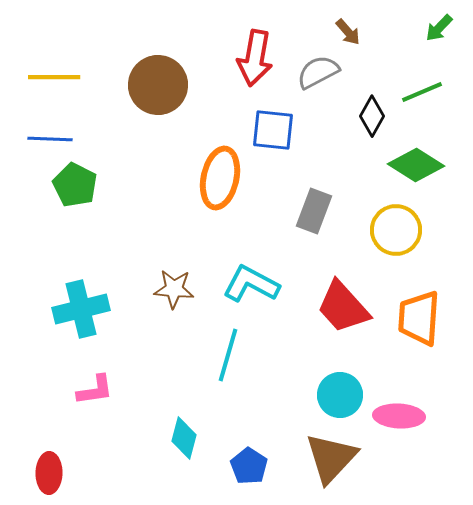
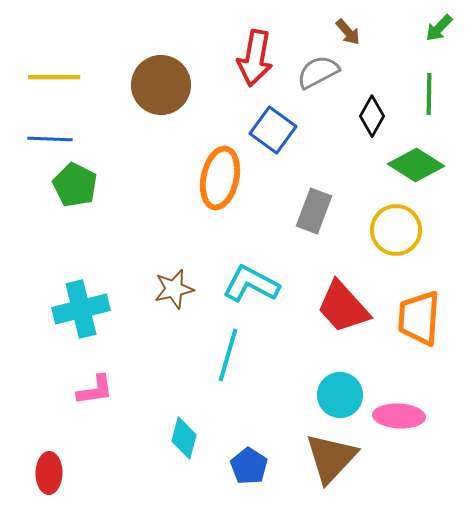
brown circle: moved 3 px right
green line: moved 7 px right, 2 px down; rotated 66 degrees counterclockwise
blue square: rotated 30 degrees clockwise
brown star: rotated 18 degrees counterclockwise
